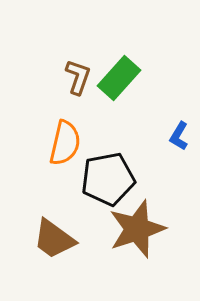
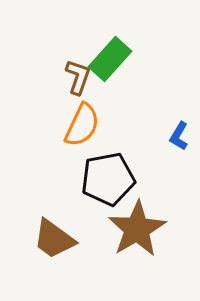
green rectangle: moved 9 px left, 19 px up
orange semicircle: moved 17 px right, 18 px up; rotated 12 degrees clockwise
brown star: rotated 12 degrees counterclockwise
